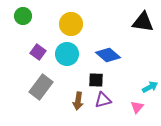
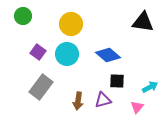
black square: moved 21 px right, 1 px down
